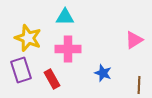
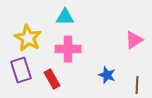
yellow star: rotated 8 degrees clockwise
blue star: moved 4 px right, 2 px down
brown line: moved 2 px left
